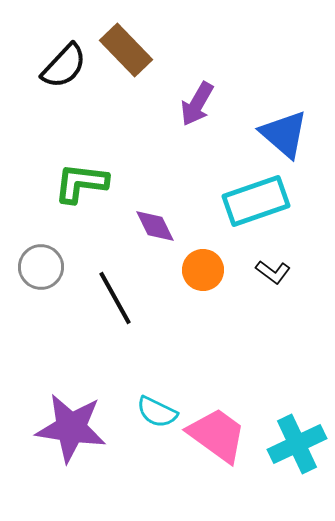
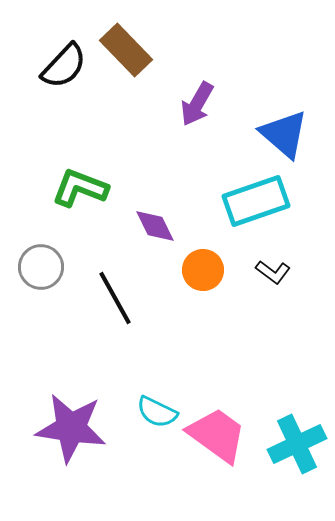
green L-shape: moved 1 px left, 5 px down; rotated 14 degrees clockwise
